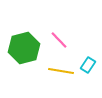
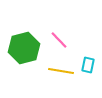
cyan rectangle: rotated 21 degrees counterclockwise
